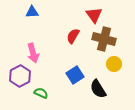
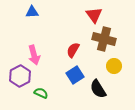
red semicircle: moved 14 px down
pink arrow: moved 1 px right, 2 px down
yellow circle: moved 2 px down
